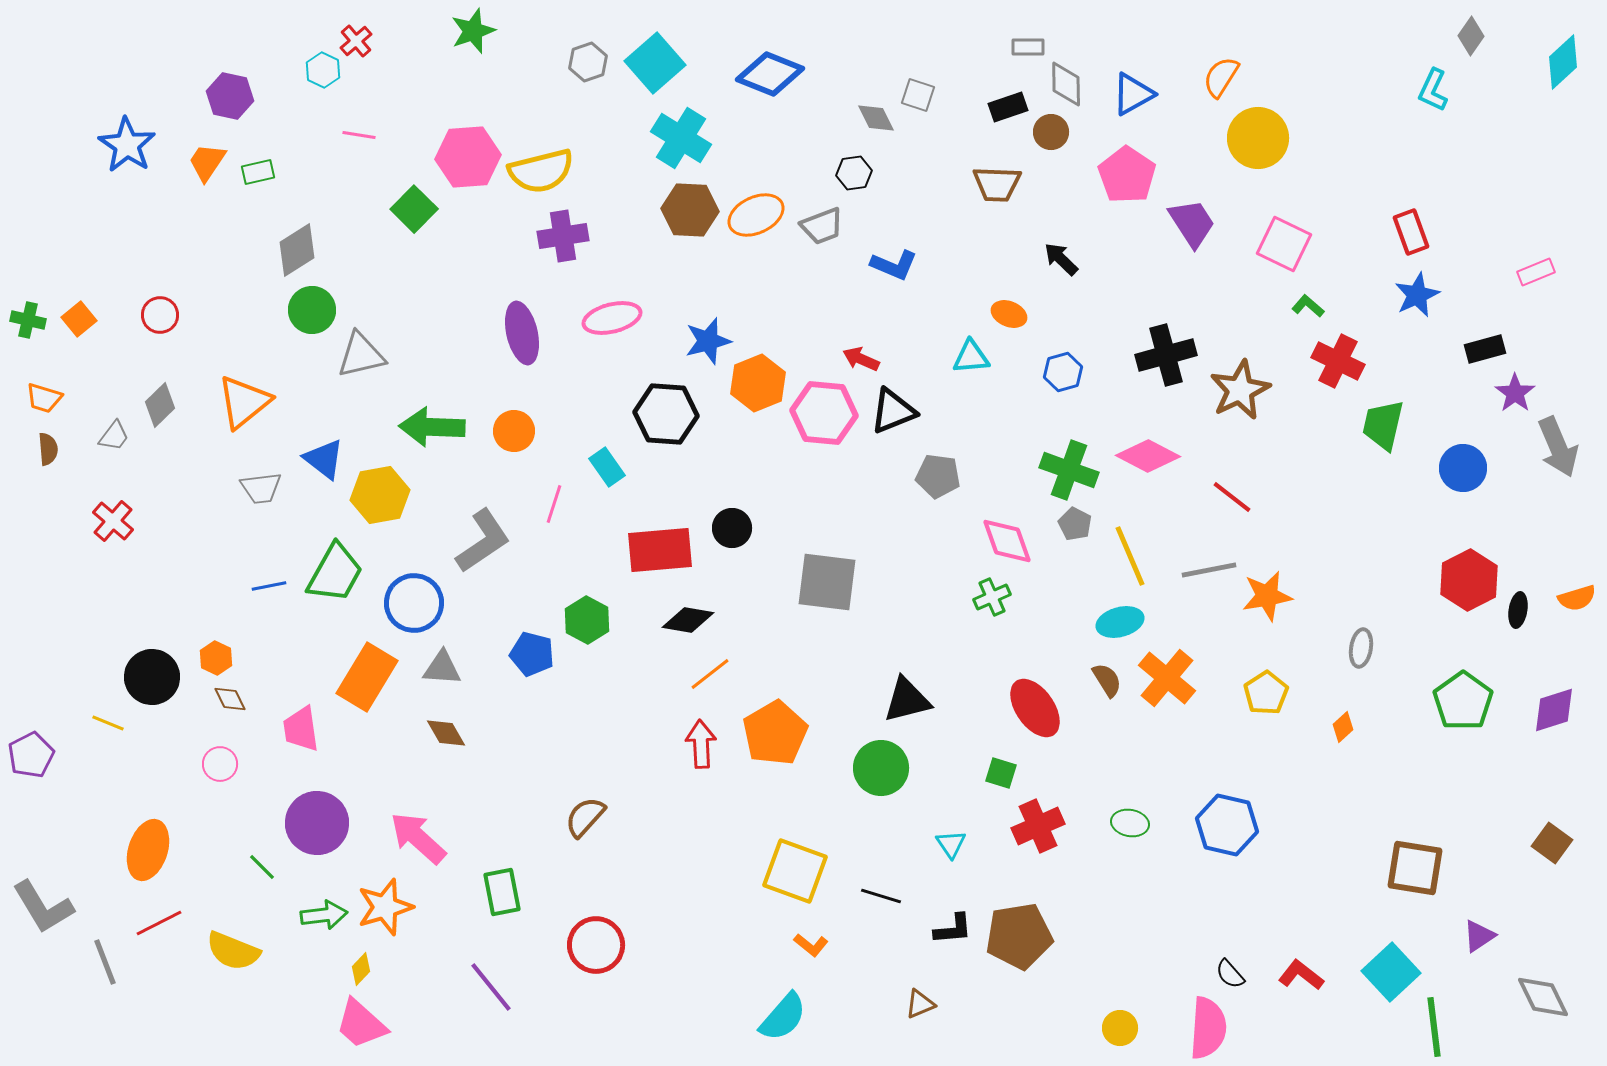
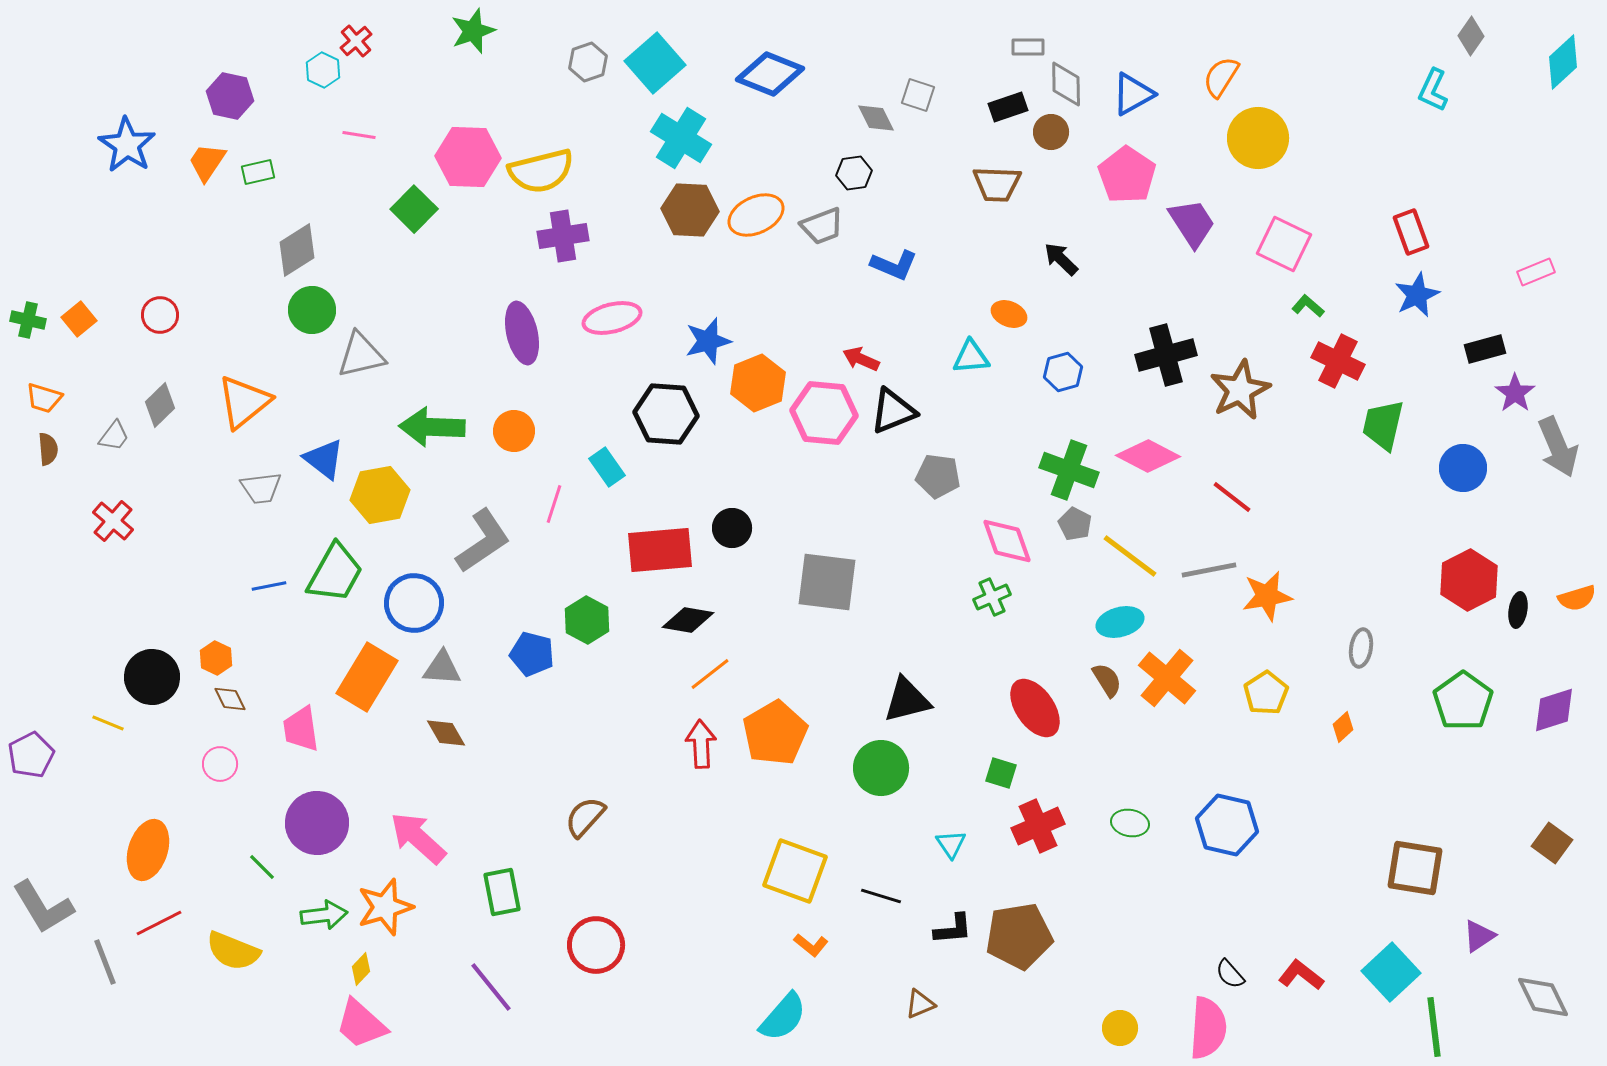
pink hexagon at (468, 157): rotated 6 degrees clockwise
yellow line at (1130, 556): rotated 30 degrees counterclockwise
